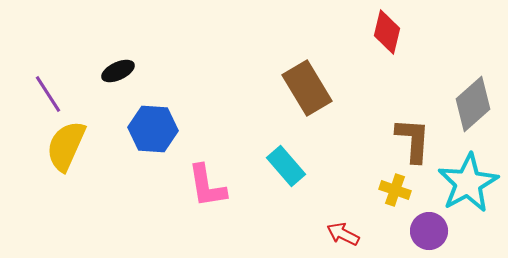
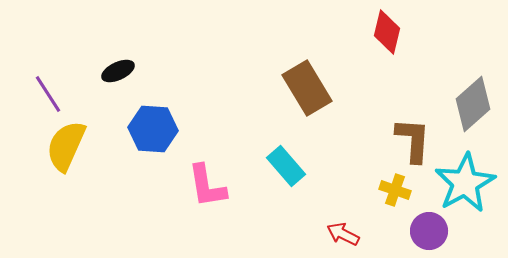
cyan star: moved 3 px left
